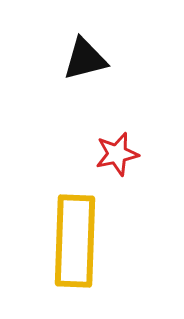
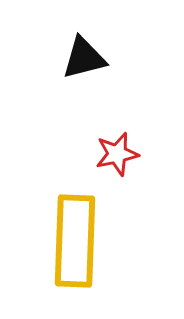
black triangle: moved 1 px left, 1 px up
